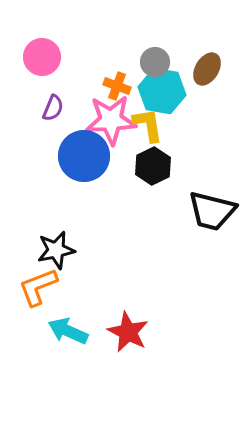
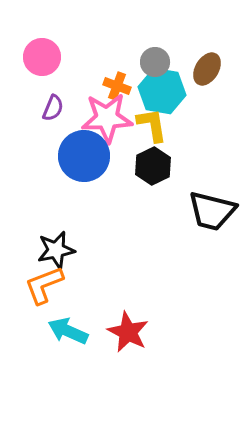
pink star: moved 4 px left, 2 px up
yellow L-shape: moved 4 px right
orange L-shape: moved 6 px right, 2 px up
